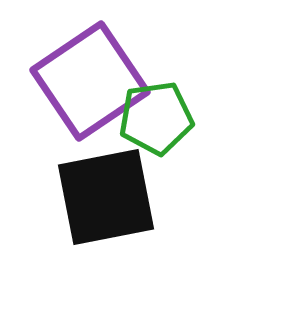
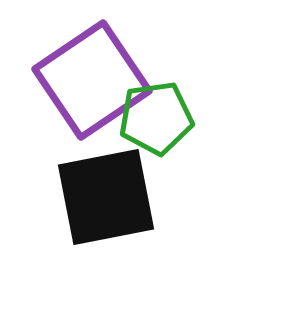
purple square: moved 2 px right, 1 px up
